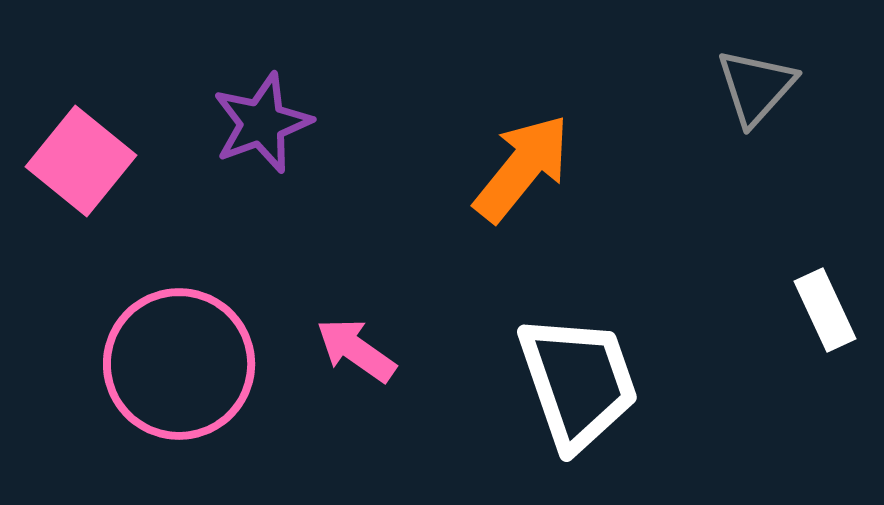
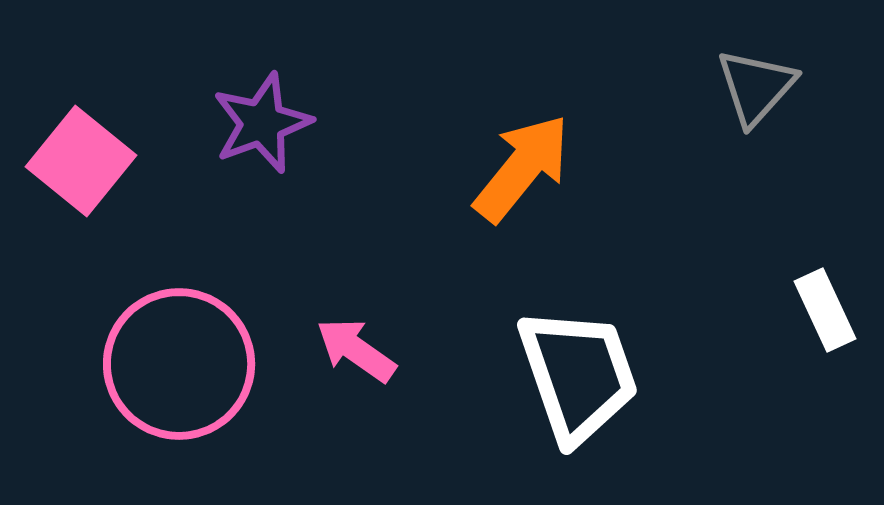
white trapezoid: moved 7 px up
